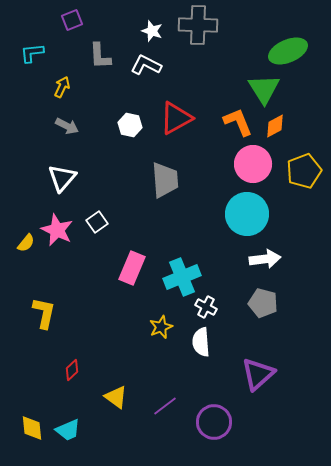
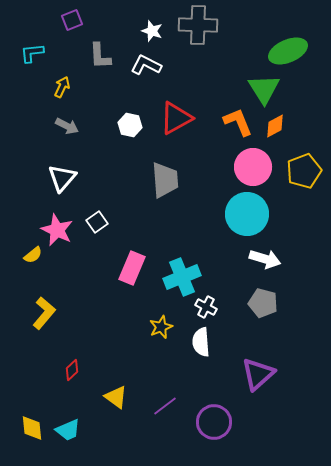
pink circle: moved 3 px down
yellow semicircle: moved 7 px right, 12 px down; rotated 12 degrees clockwise
white arrow: rotated 24 degrees clockwise
yellow L-shape: rotated 28 degrees clockwise
